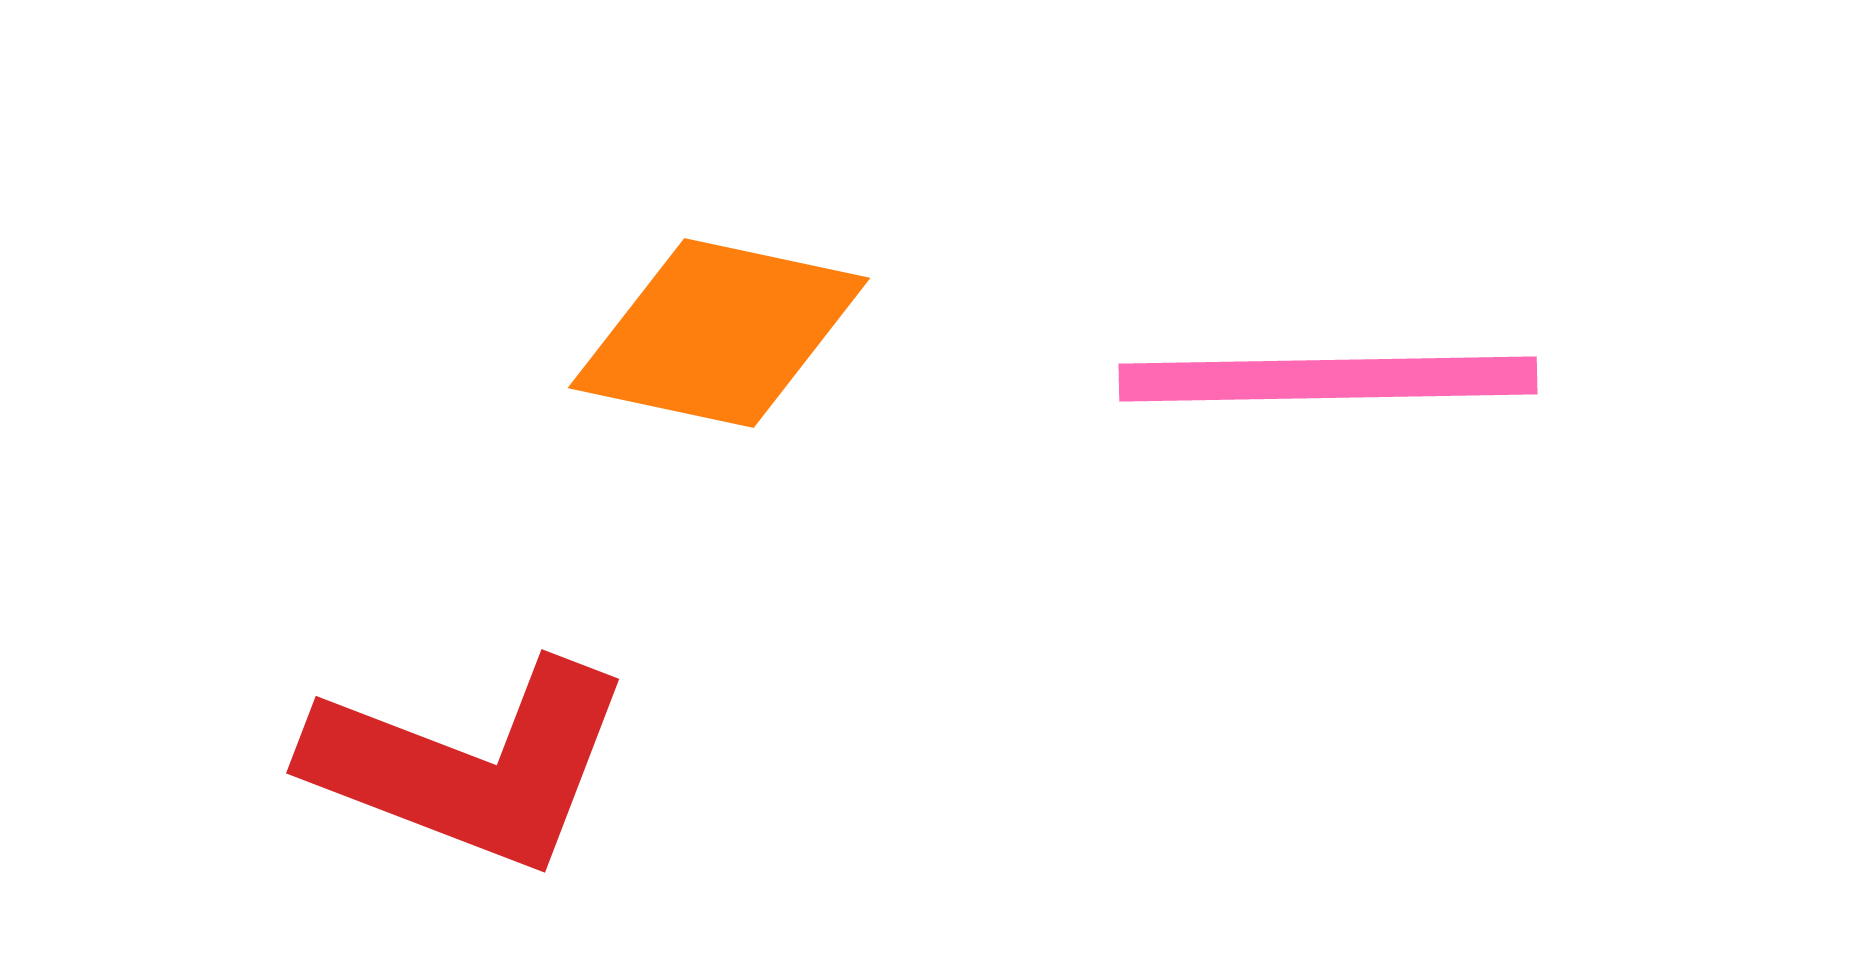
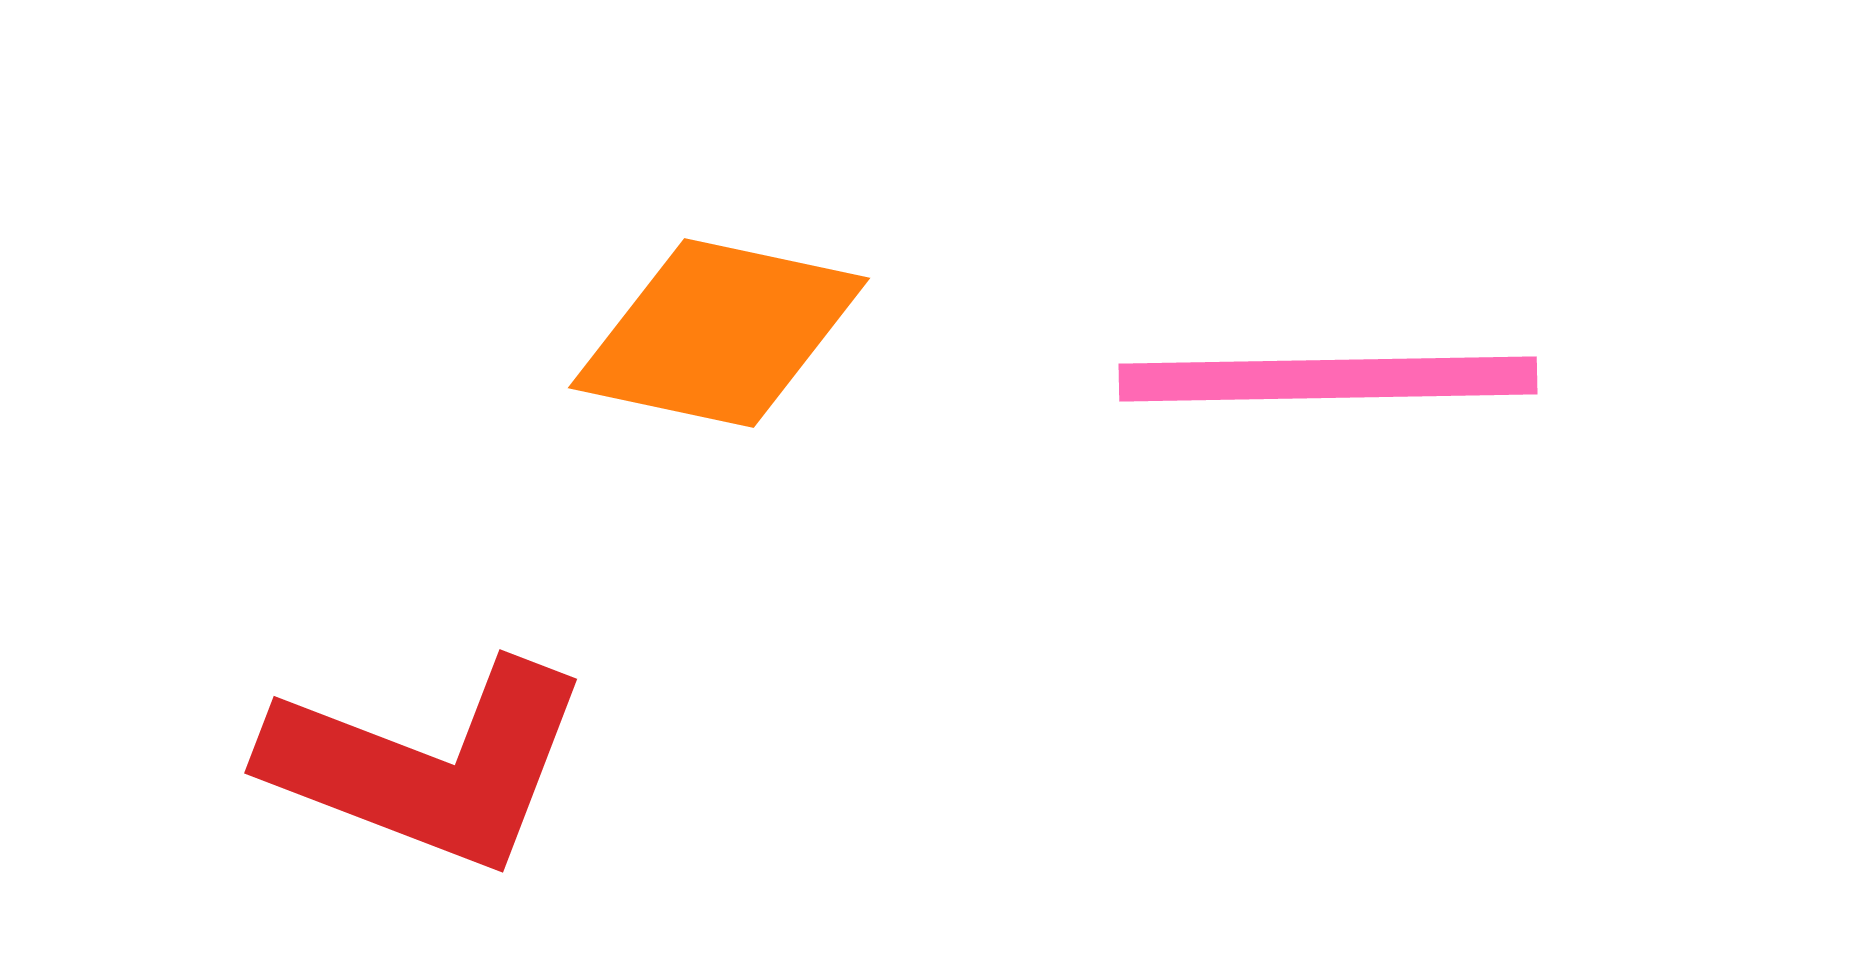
red L-shape: moved 42 px left
